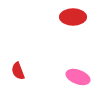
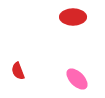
pink ellipse: moved 1 px left, 2 px down; rotated 25 degrees clockwise
